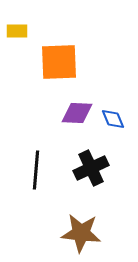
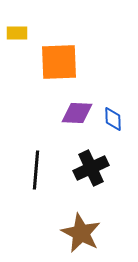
yellow rectangle: moved 2 px down
blue diamond: rotated 20 degrees clockwise
brown star: rotated 21 degrees clockwise
